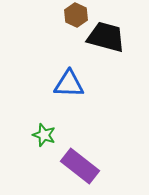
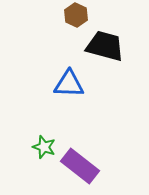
black trapezoid: moved 1 px left, 9 px down
green star: moved 12 px down
